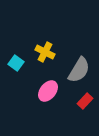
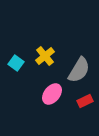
yellow cross: moved 4 px down; rotated 24 degrees clockwise
pink ellipse: moved 4 px right, 3 px down
red rectangle: rotated 21 degrees clockwise
